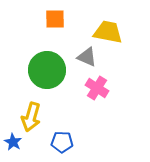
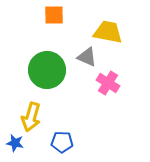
orange square: moved 1 px left, 4 px up
pink cross: moved 11 px right, 5 px up
blue star: moved 2 px right, 1 px down; rotated 18 degrees counterclockwise
